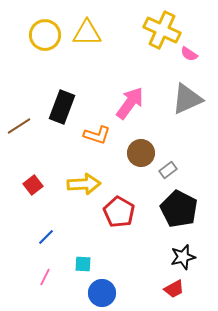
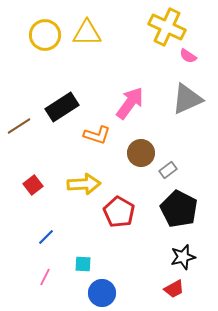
yellow cross: moved 5 px right, 3 px up
pink semicircle: moved 1 px left, 2 px down
black rectangle: rotated 36 degrees clockwise
